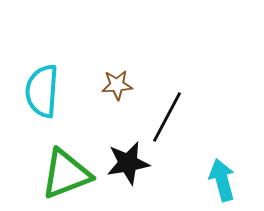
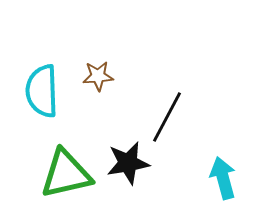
brown star: moved 19 px left, 9 px up
cyan semicircle: rotated 6 degrees counterclockwise
green triangle: rotated 8 degrees clockwise
cyan arrow: moved 1 px right, 2 px up
